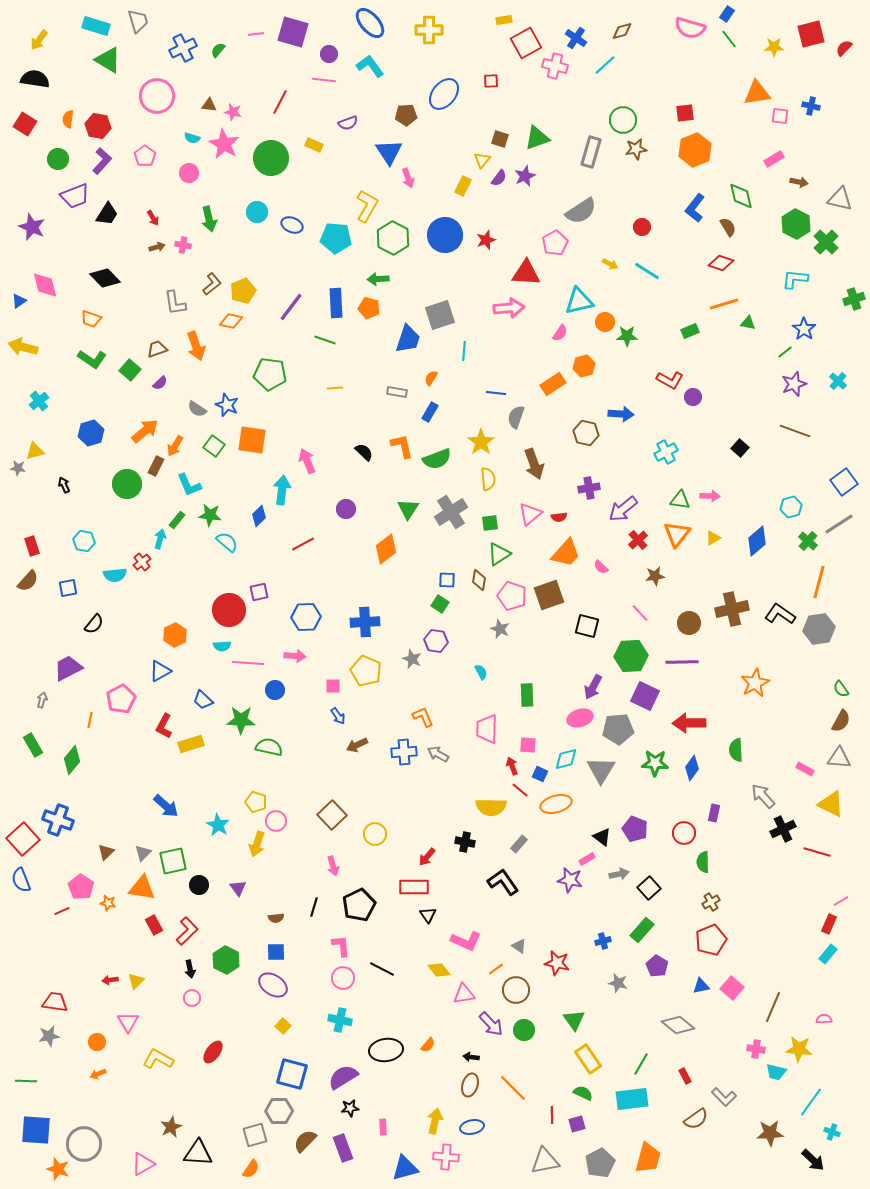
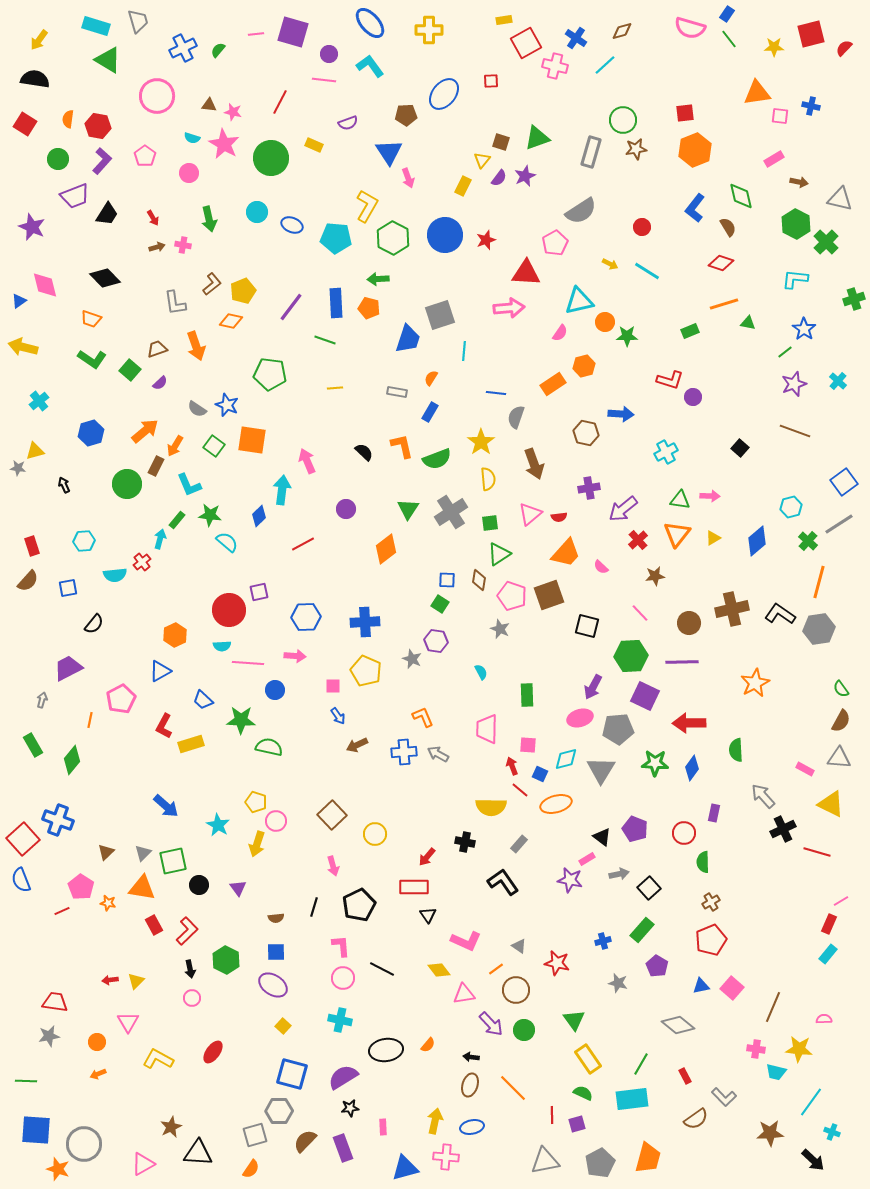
brown square at (500, 139): moved 1 px right, 3 px down
red L-shape at (670, 380): rotated 12 degrees counterclockwise
cyan hexagon at (84, 541): rotated 15 degrees counterclockwise
